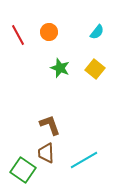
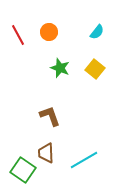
brown L-shape: moved 9 px up
